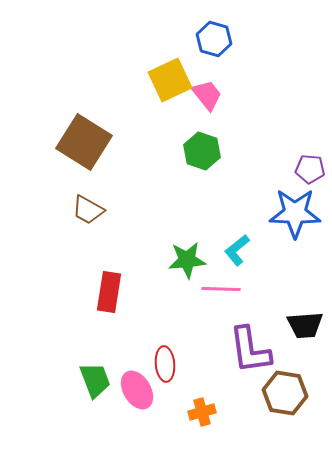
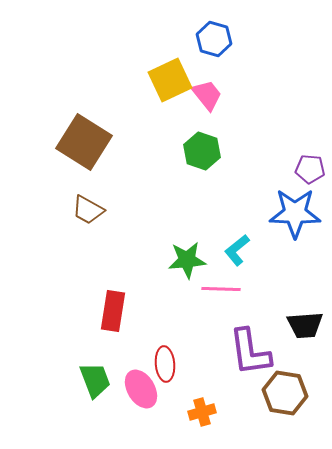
red rectangle: moved 4 px right, 19 px down
purple L-shape: moved 2 px down
pink ellipse: moved 4 px right, 1 px up
